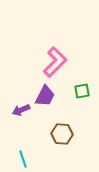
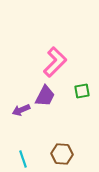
brown hexagon: moved 20 px down
